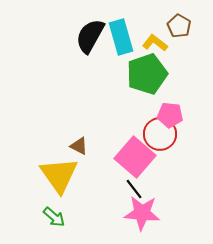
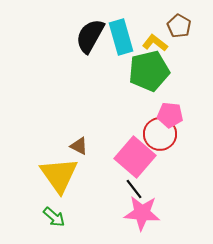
green pentagon: moved 2 px right, 3 px up; rotated 6 degrees clockwise
